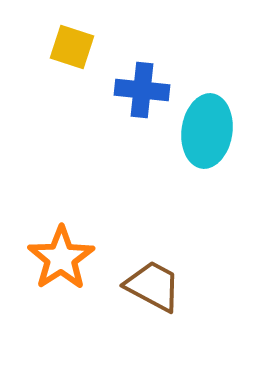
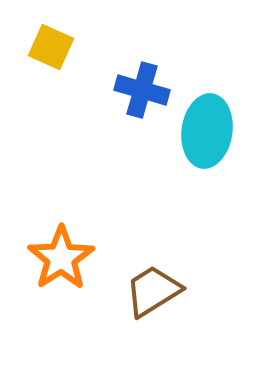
yellow square: moved 21 px left; rotated 6 degrees clockwise
blue cross: rotated 10 degrees clockwise
brown trapezoid: moved 5 px down; rotated 60 degrees counterclockwise
